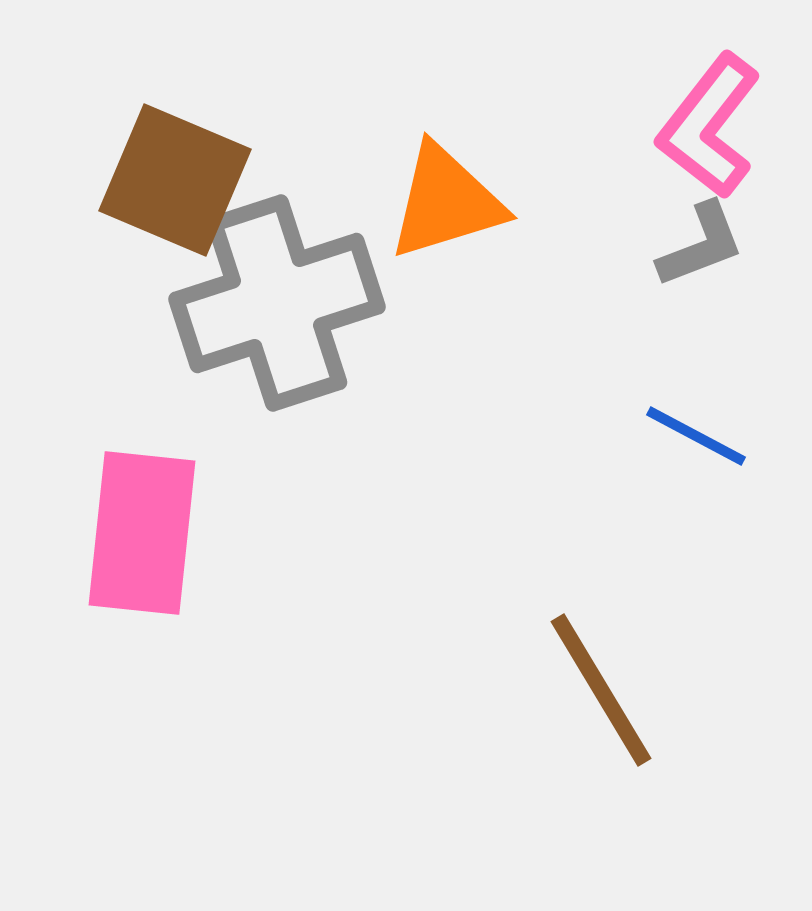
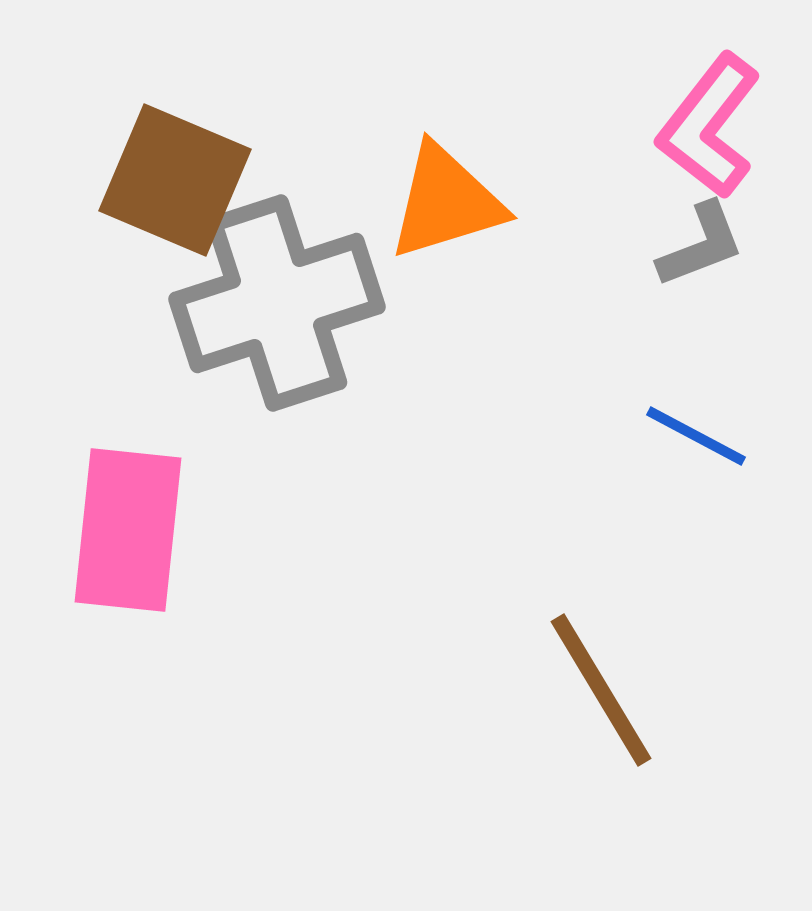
pink rectangle: moved 14 px left, 3 px up
